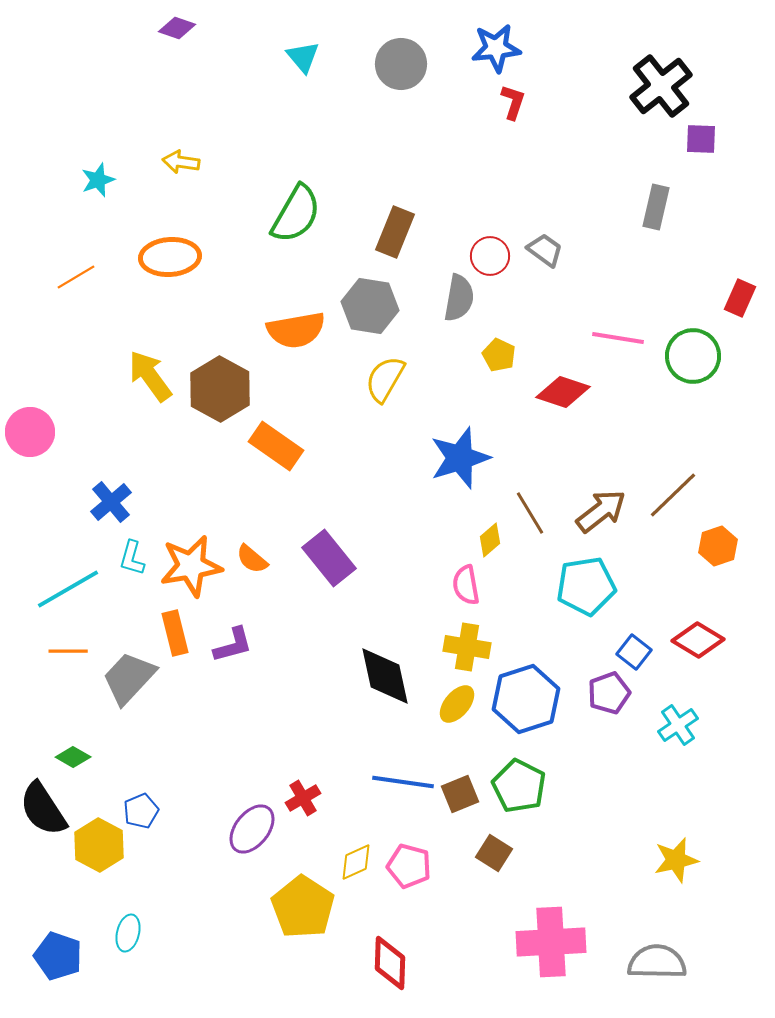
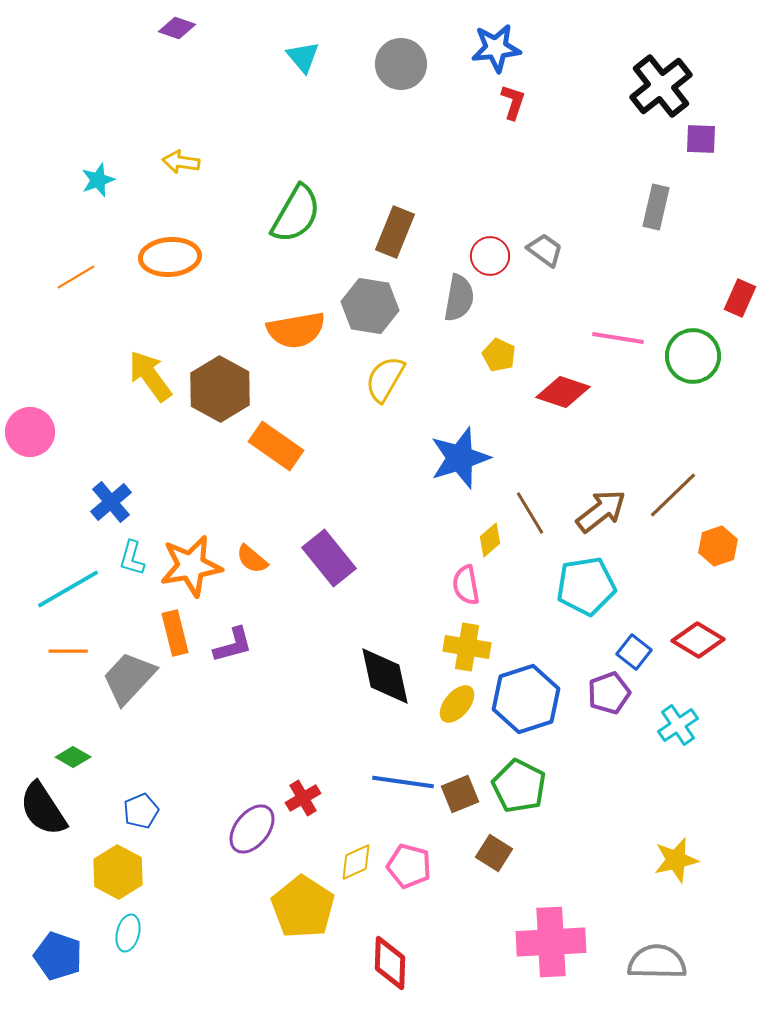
yellow hexagon at (99, 845): moved 19 px right, 27 px down
